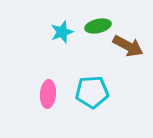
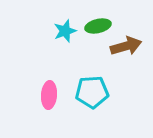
cyan star: moved 3 px right, 1 px up
brown arrow: moved 2 px left; rotated 44 degrees counterclockwise
pink ellipse: moved 1 px right, 1 px down
